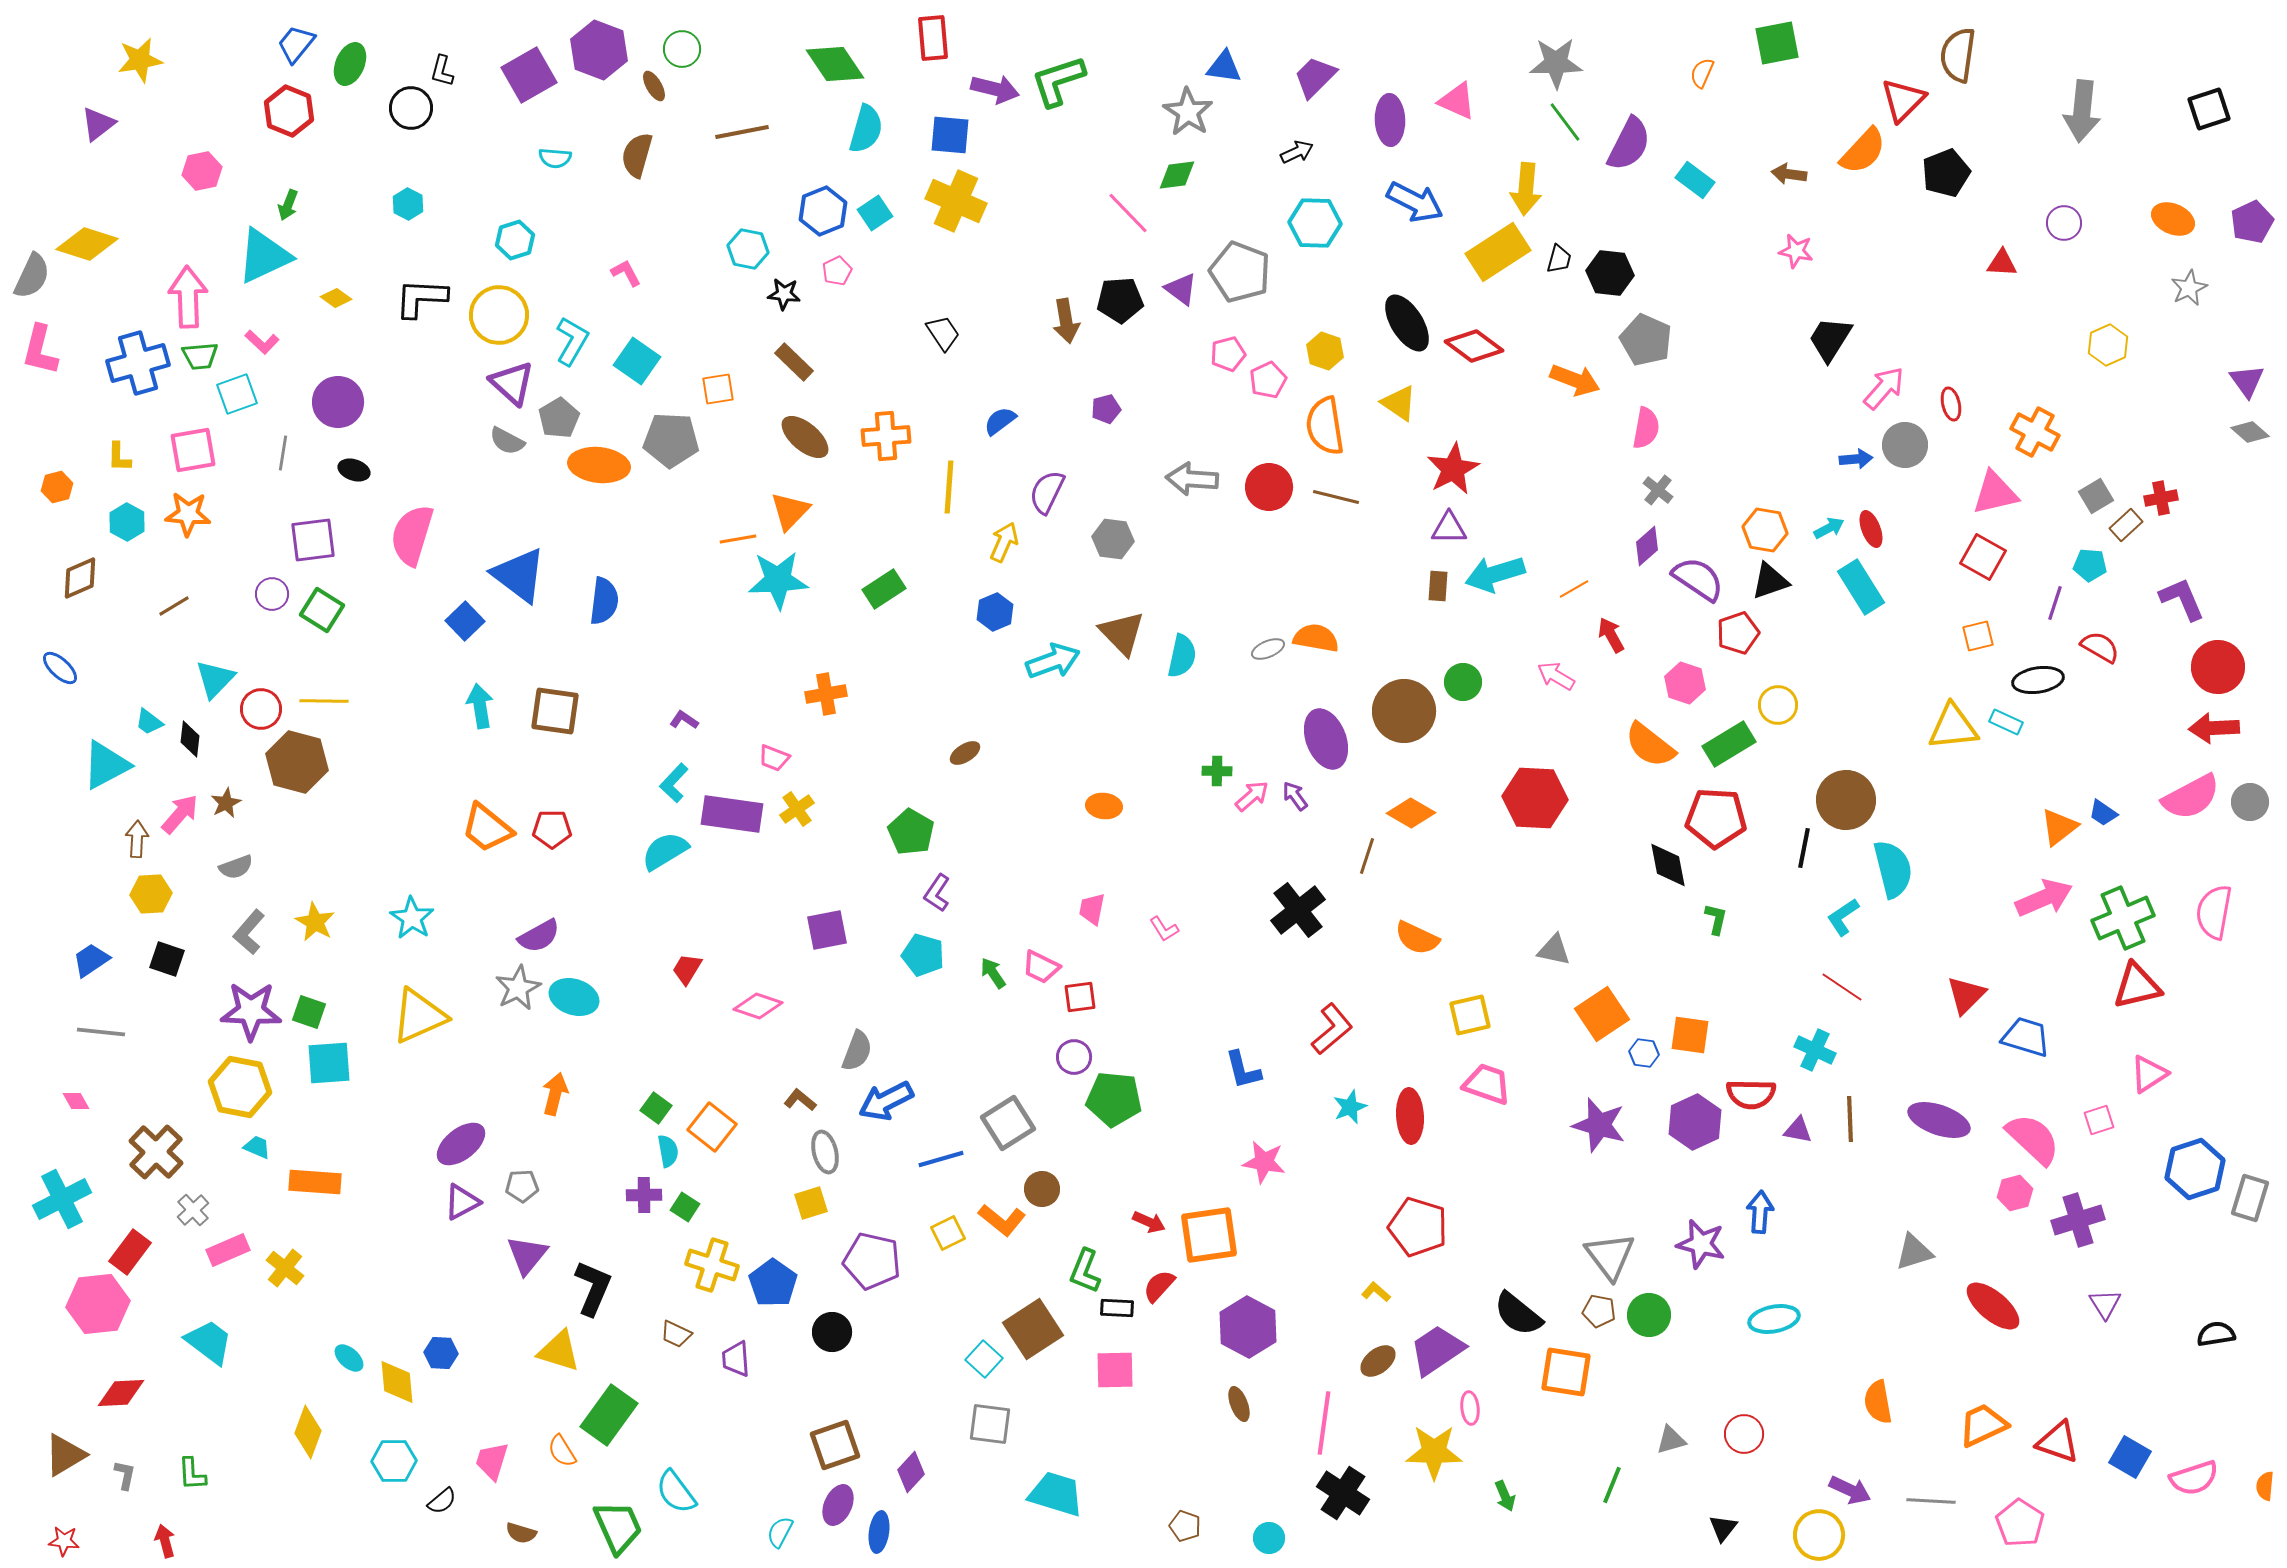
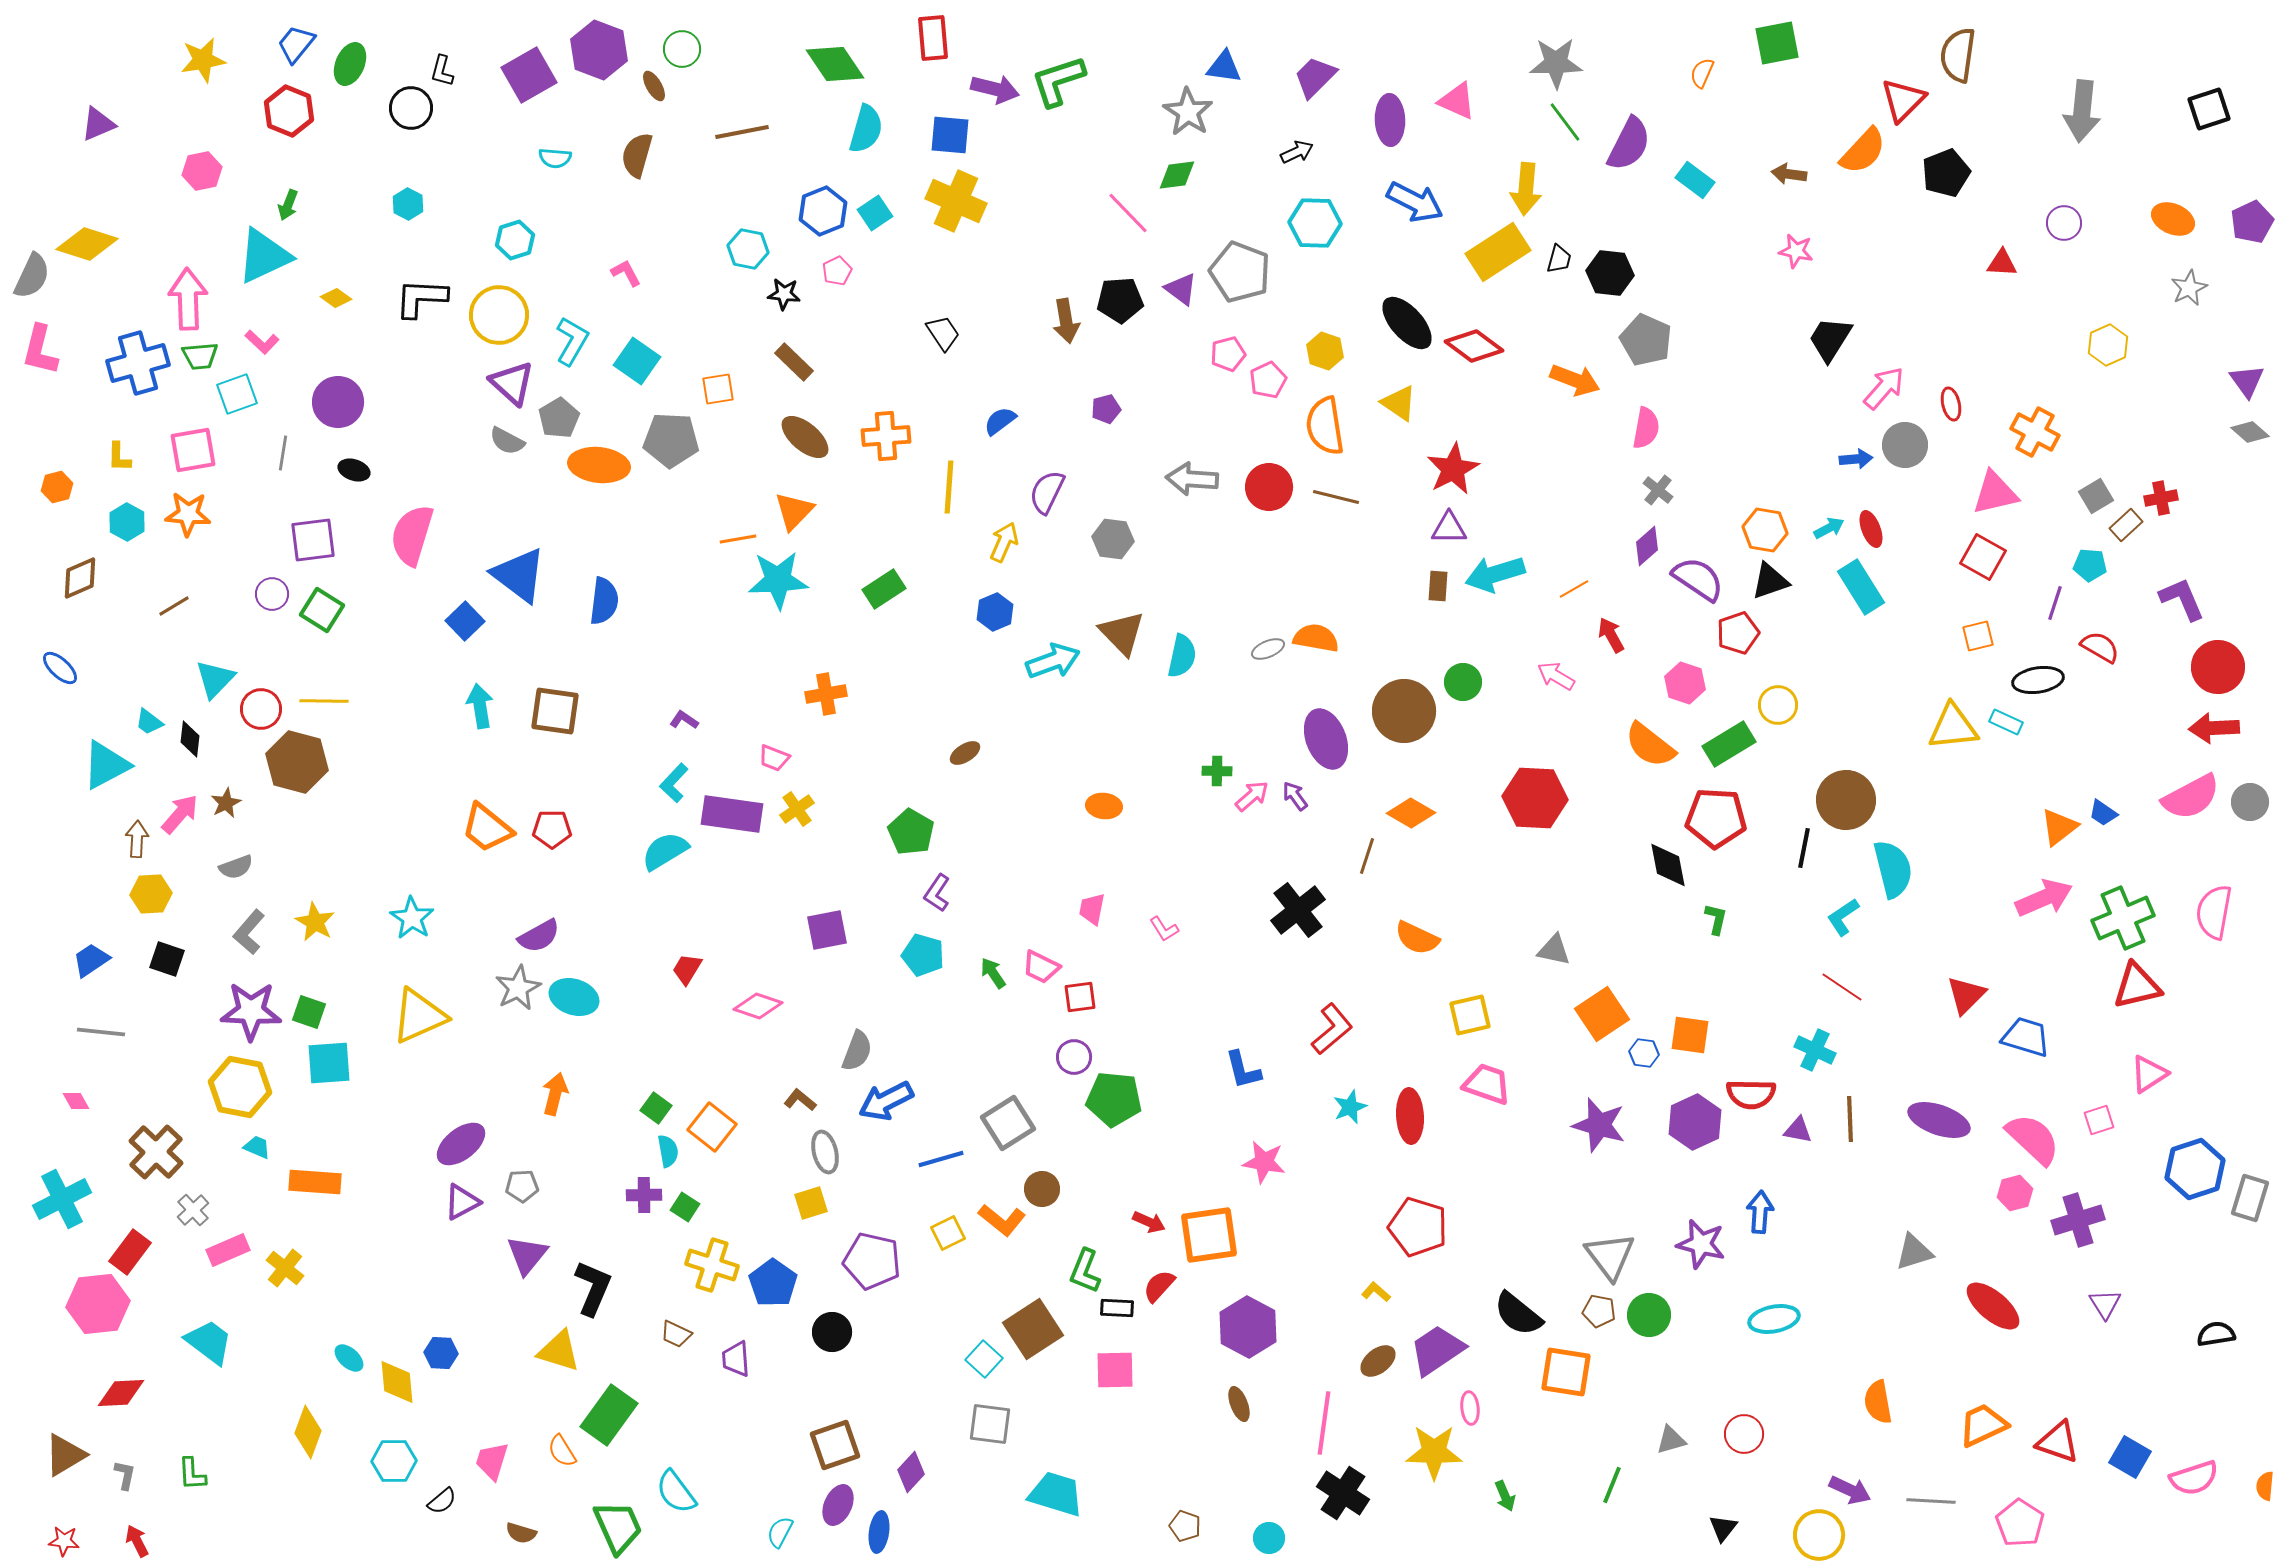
yellow star at (140, 60): moved 63 px right
purple triangle at (98, 124): rotated 15 degrees clockwise
pink arrow at (188, 297): moved 2 px down
black ellipse at (1407, 323): rotated 10 degrees counterclockwise
orange triangle at (790, 511): moved 4 px right
red arrow at (165, 1541): moved 28 px left; rotated 12 degrees counterclockwise
